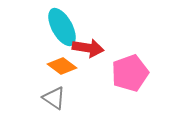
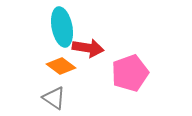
cyan ellipse: rotated 18 degrees clockwise
orange diamond: moved 1 px left
